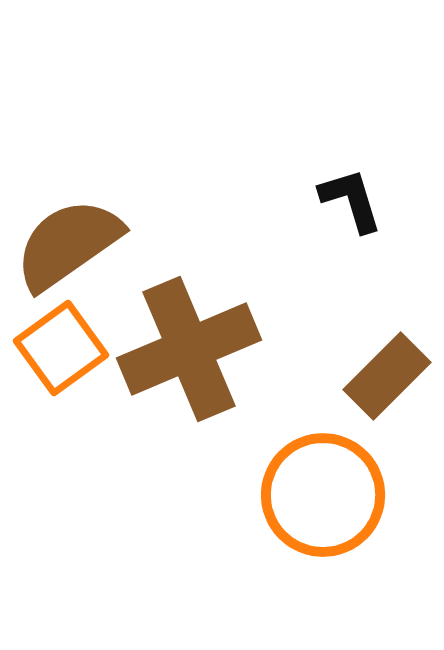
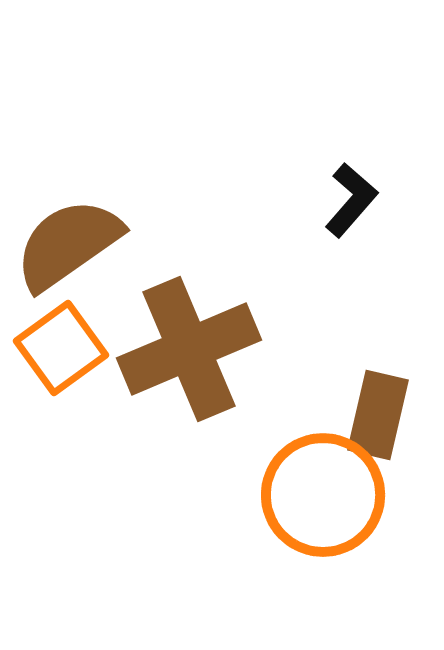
black L-shape: rotated 58 degrees clockwise
brown rectangle: moved 9 px left, 39 px down; rotated 32 degrees counterclockwise
